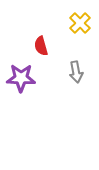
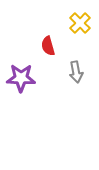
red semicircle: moved 7 px right
